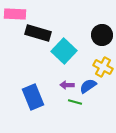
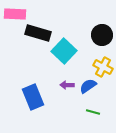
green line: moved 18 px right, 10 px down
